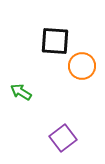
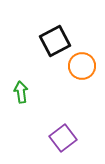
black square: rotated 32 degrees counterclockwise
green arrow: rotated 50 degrees clockwise
